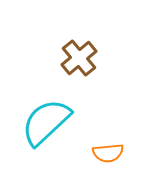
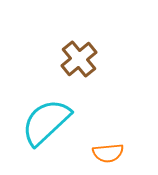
brown cross: moved 1 px down
